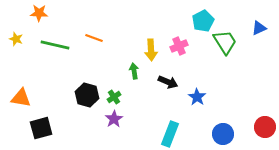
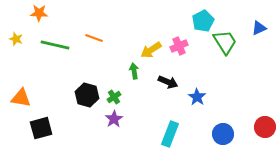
yellow arrow: rotated 60 degrees clockwise
